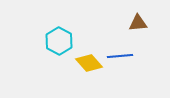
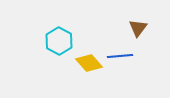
brown triangle: moved 5 px down; rotated 48 degrees counterclockwise
